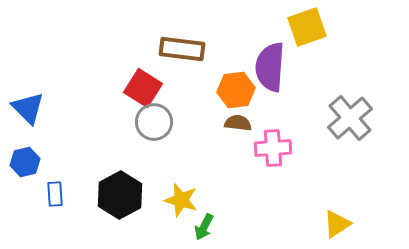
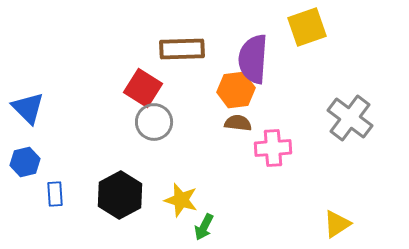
brown rectangle: rotated 9 degrees counterclockwise
purple semicircle: moved 17 px left, 8 px up
gray cross: rotated 12 degrees counterclockwise
